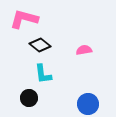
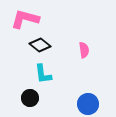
pink L-shape: moved 1 px right
pink semicircle: rotated 91 degrees clockwise
black circle: moved 1 px right
